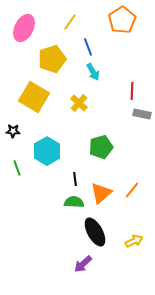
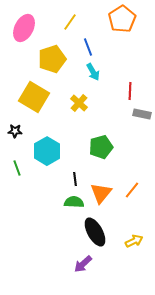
orange pentagon: moved 1 px up
red line: moved 2 px left
black star: moved 2 px right
orange triangle: rotated 10 degrees counterclockwise
